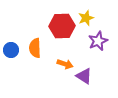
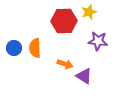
yellow star: moved 3 px right, 6 px up
red hexagon: moved 2 px right, 5 px up
purple star: rotated 30 degrees clockwise
blue circle: moved 3 px right, 2 px up
